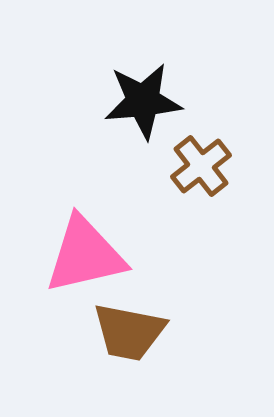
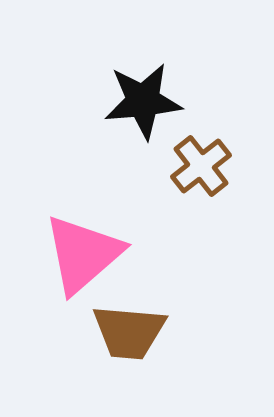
pink triangle: moved 2 px left, 1 px up; rotated 28 degrees counterclockwise
brown trapezoid: rotated 6 degrees counterclockwise
